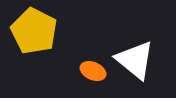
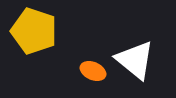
yellow pentagon: rotated 9 degrees counterclockwise
